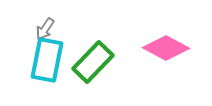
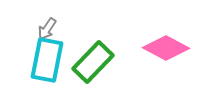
gray arrow: moved 2 px right
